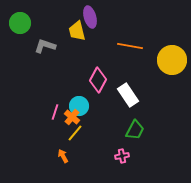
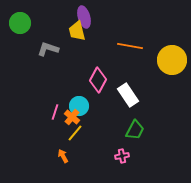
purple ellipse: moved 6 px left
gray L-shape: moved 3 px right, 3 px down
